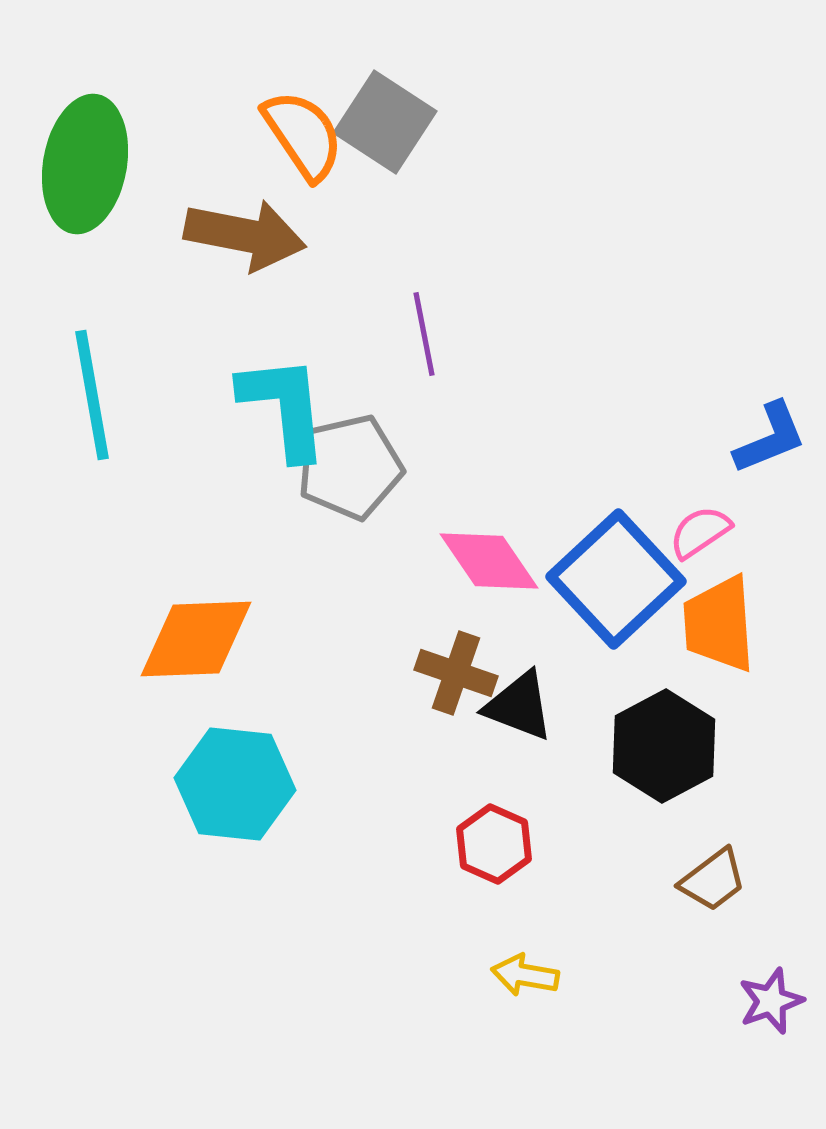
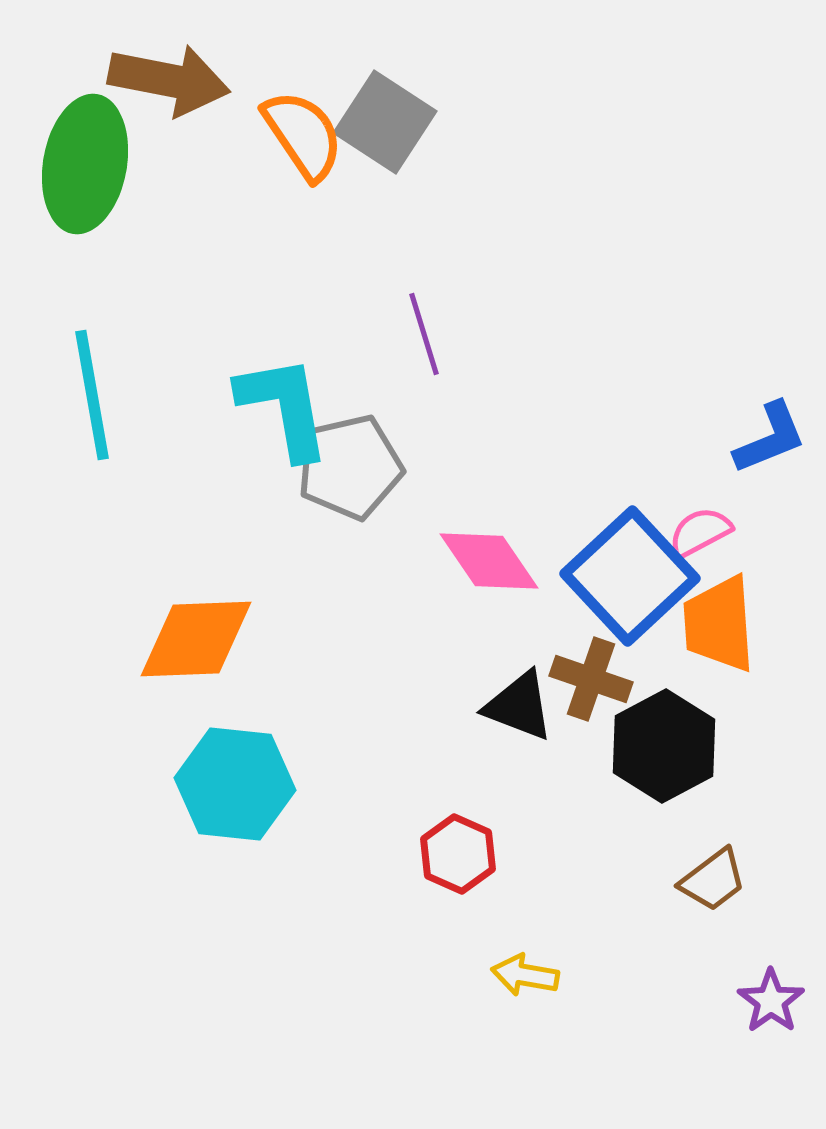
brown arrow: moved 76 px left, 155 px up
purple line: rotated 6 degrees counterclockwise
cyan L-shape: rotated 4 degrees counterclockwise
pink semicircle: rotated 6 degrees clockwise
blue square: moved 14 px right, 3 px up
brown cross: moved 135 px right, 6 px down
red hexagon: moved 36 px left, 10 px down
purple star: rotated 16 degrees counterclockwise
